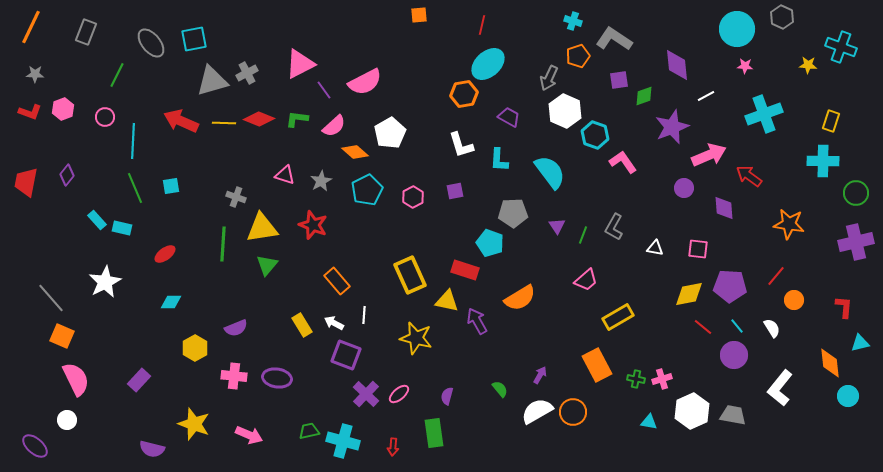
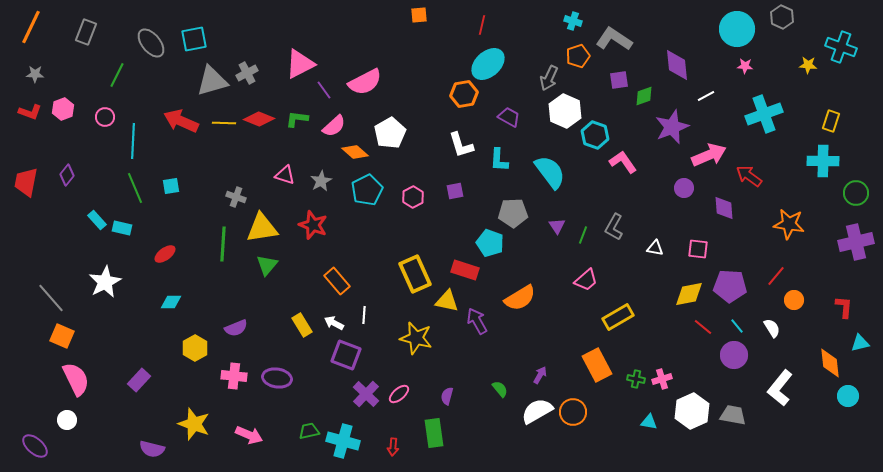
yellow rectangle at (410, 275): moved 5 px right, 1 px up
